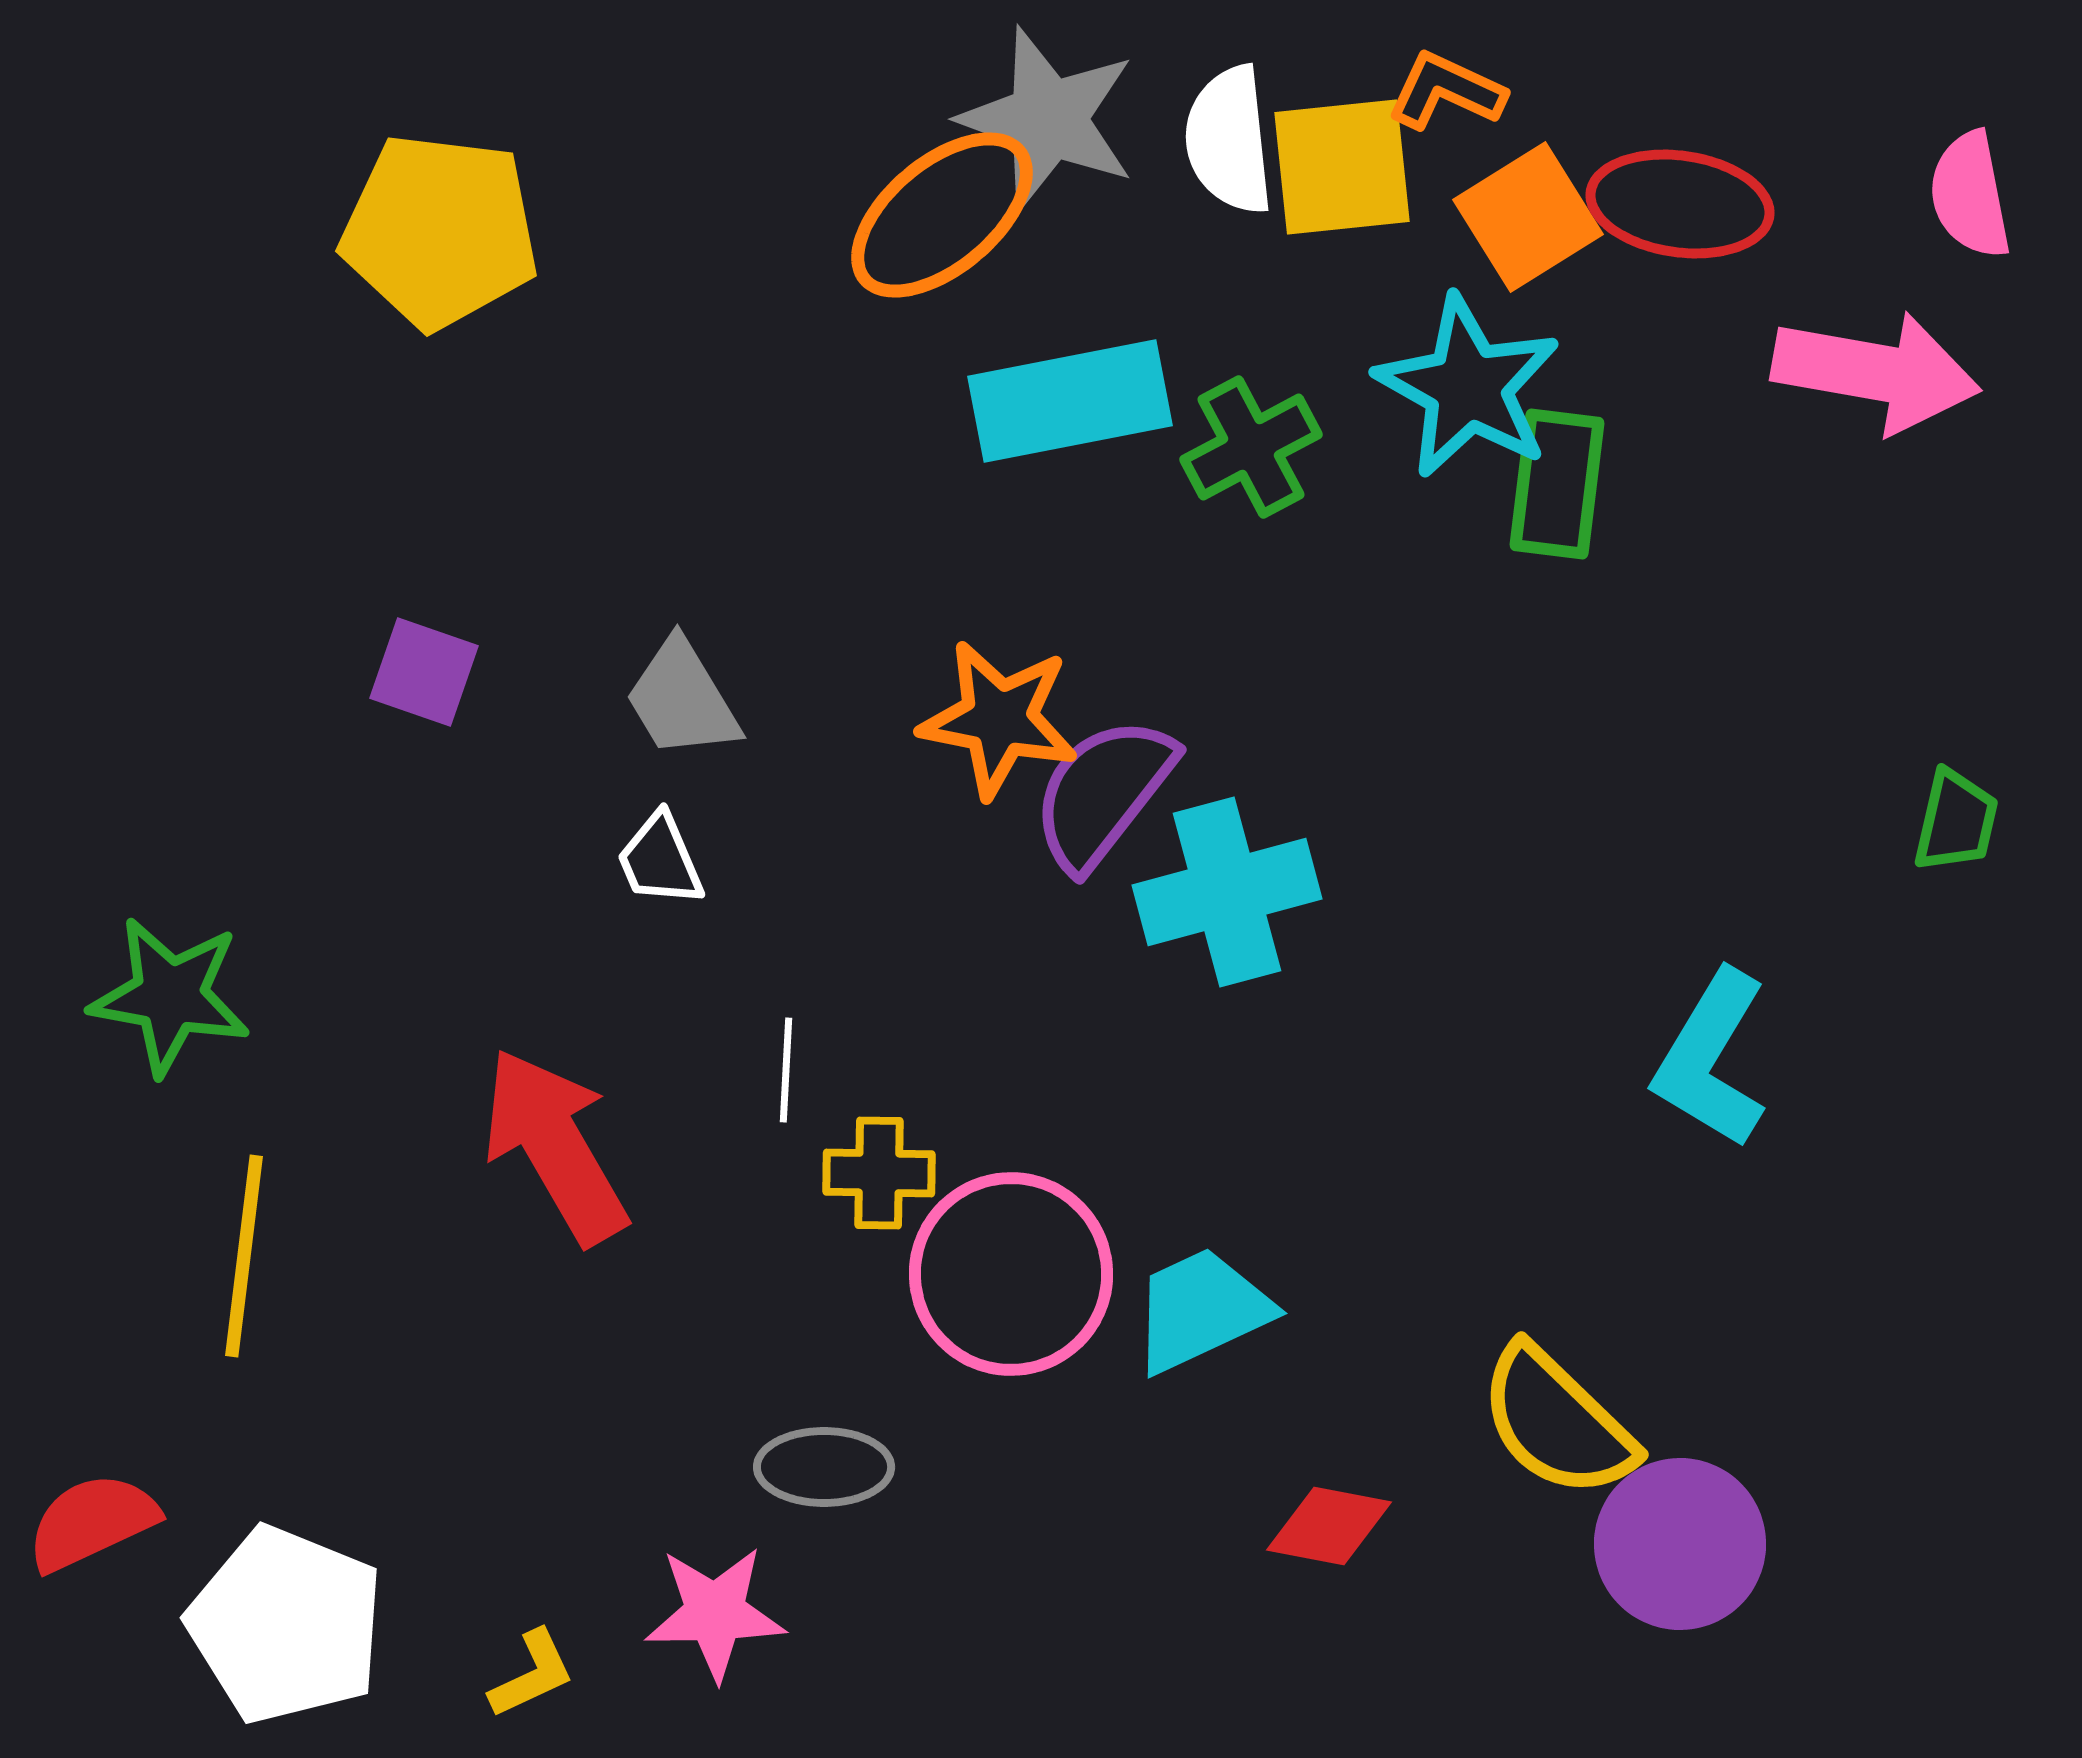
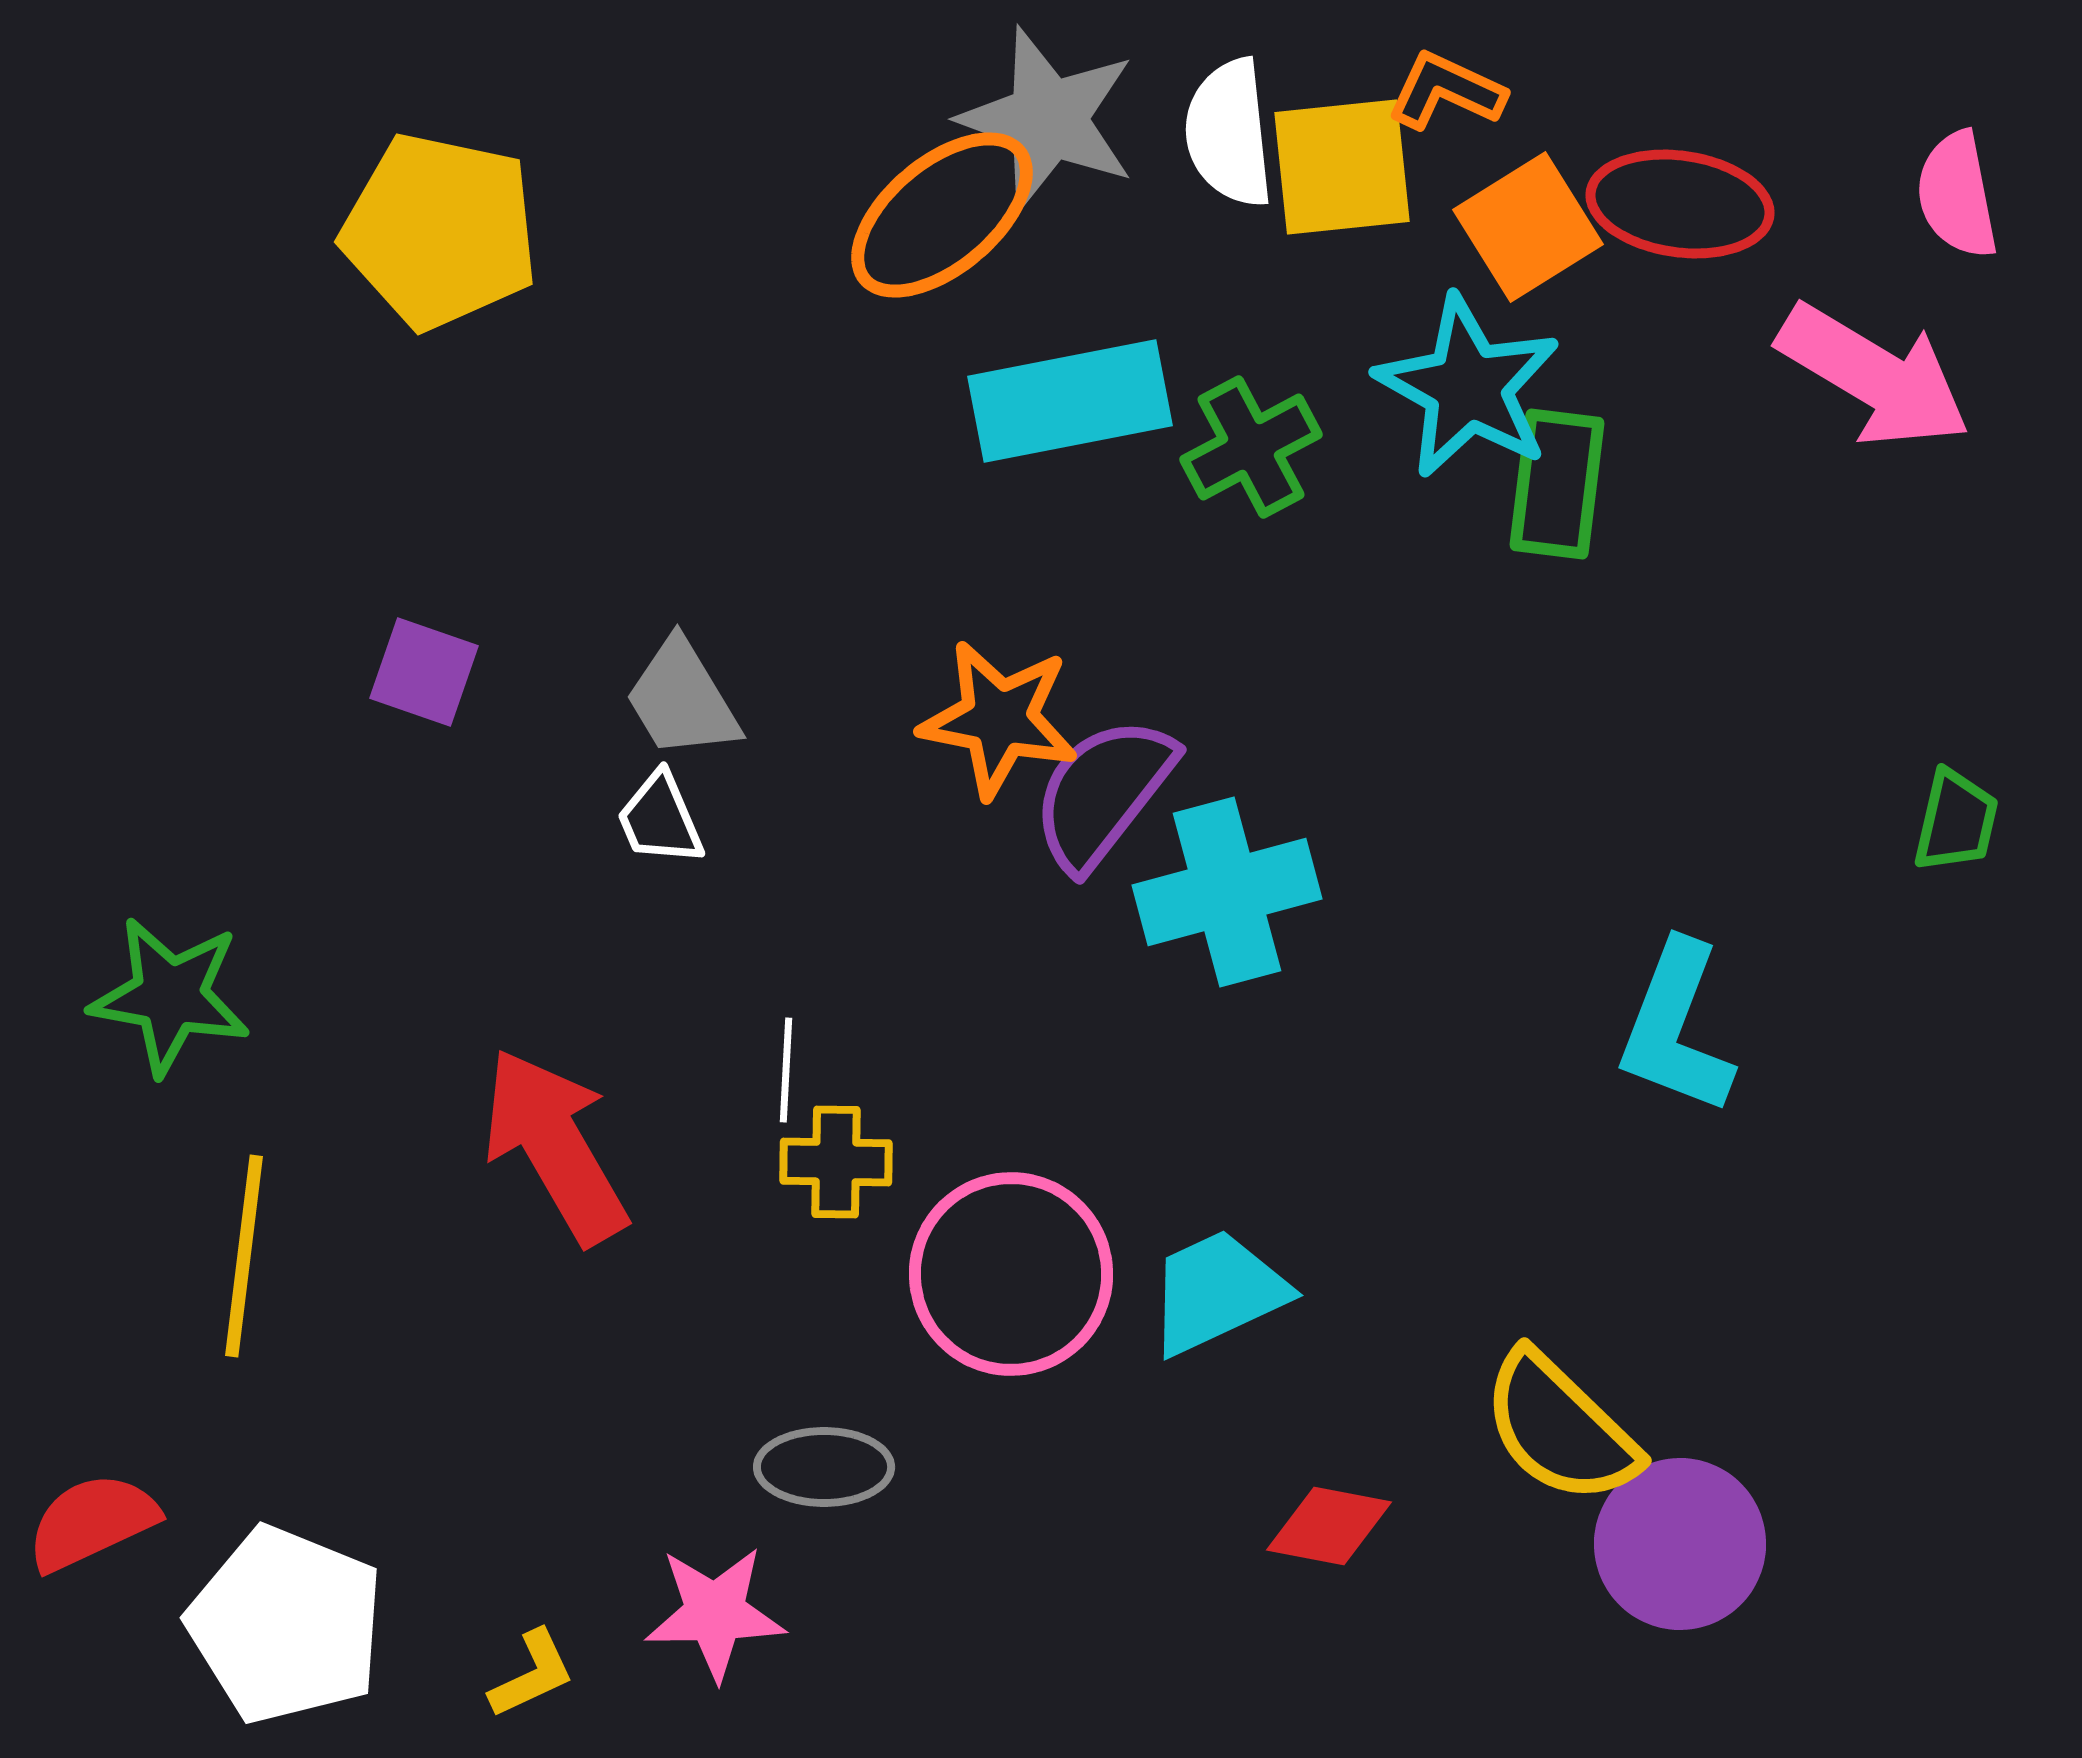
white semicircle: moved 7 px up
pink semicircle: moved 13 px left
orange square: moved 10 px down
yellow pentagon: rotated 5 degrees clockwise
pink arrow: moved 2 px left, 4 px down; rotated 21 degrees clockwise
white trapezoid: moved 41 px up
cyan L-shape: moved 35 px left, 31 px up; rotated 10 degrees counterclockwise
yellow cross: moved 43 px left, 11 px up
cyan trapezoid: moved 16 px right, 18 px up
yellow semicircle: moved 3 px right, 6 px down
